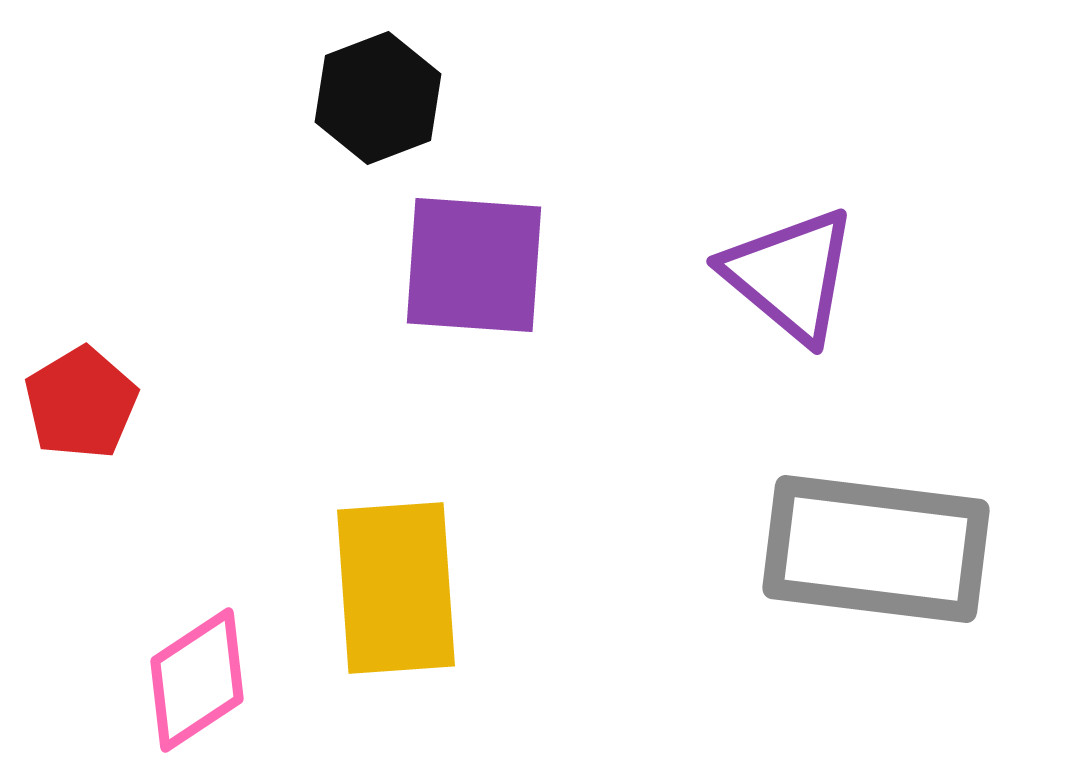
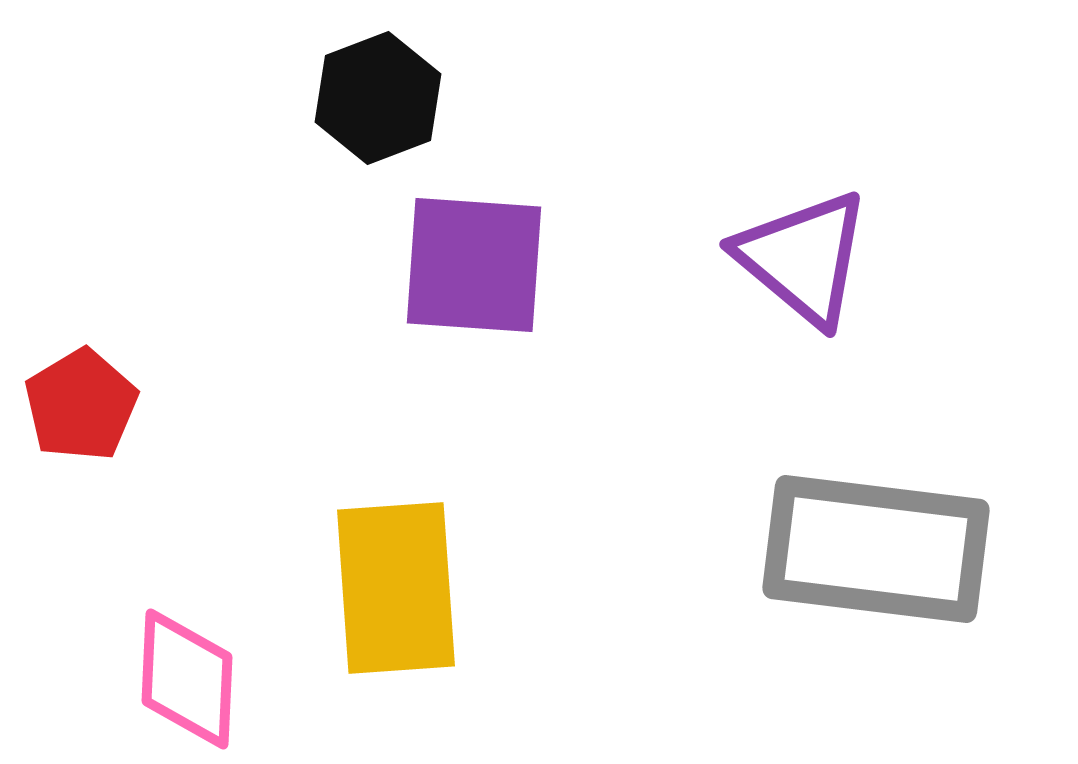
purple triangle: moved 13 px right, 17 px up
red pentagon: moved 2 px down
pink diamond: moved 10 px left, 1 px up; rotated 54 degrees counterclockwise
